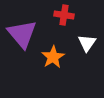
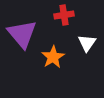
red cross: rotated 18 degrees counterclockwise
